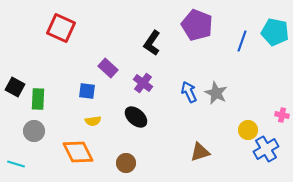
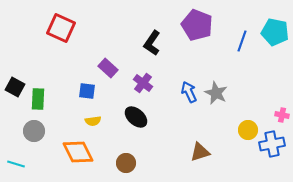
blue cross: moved 6 px right, 5 px up; rotated 20 degrees clockwise
